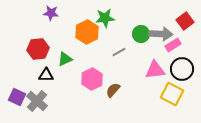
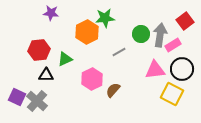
gray arrow: moved 1 px left, 1 px down; rotated 85 degrees counterclockwise
red hexagon: moved 1 px right, 1 px down
